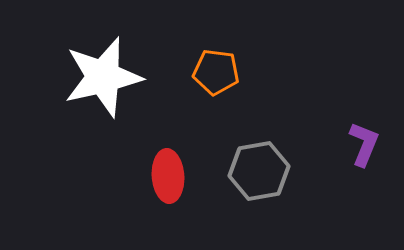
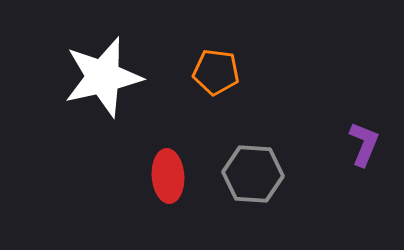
gray hexagon: moved 6 px left, 3 px down; rotated 14 degrees clockwise
